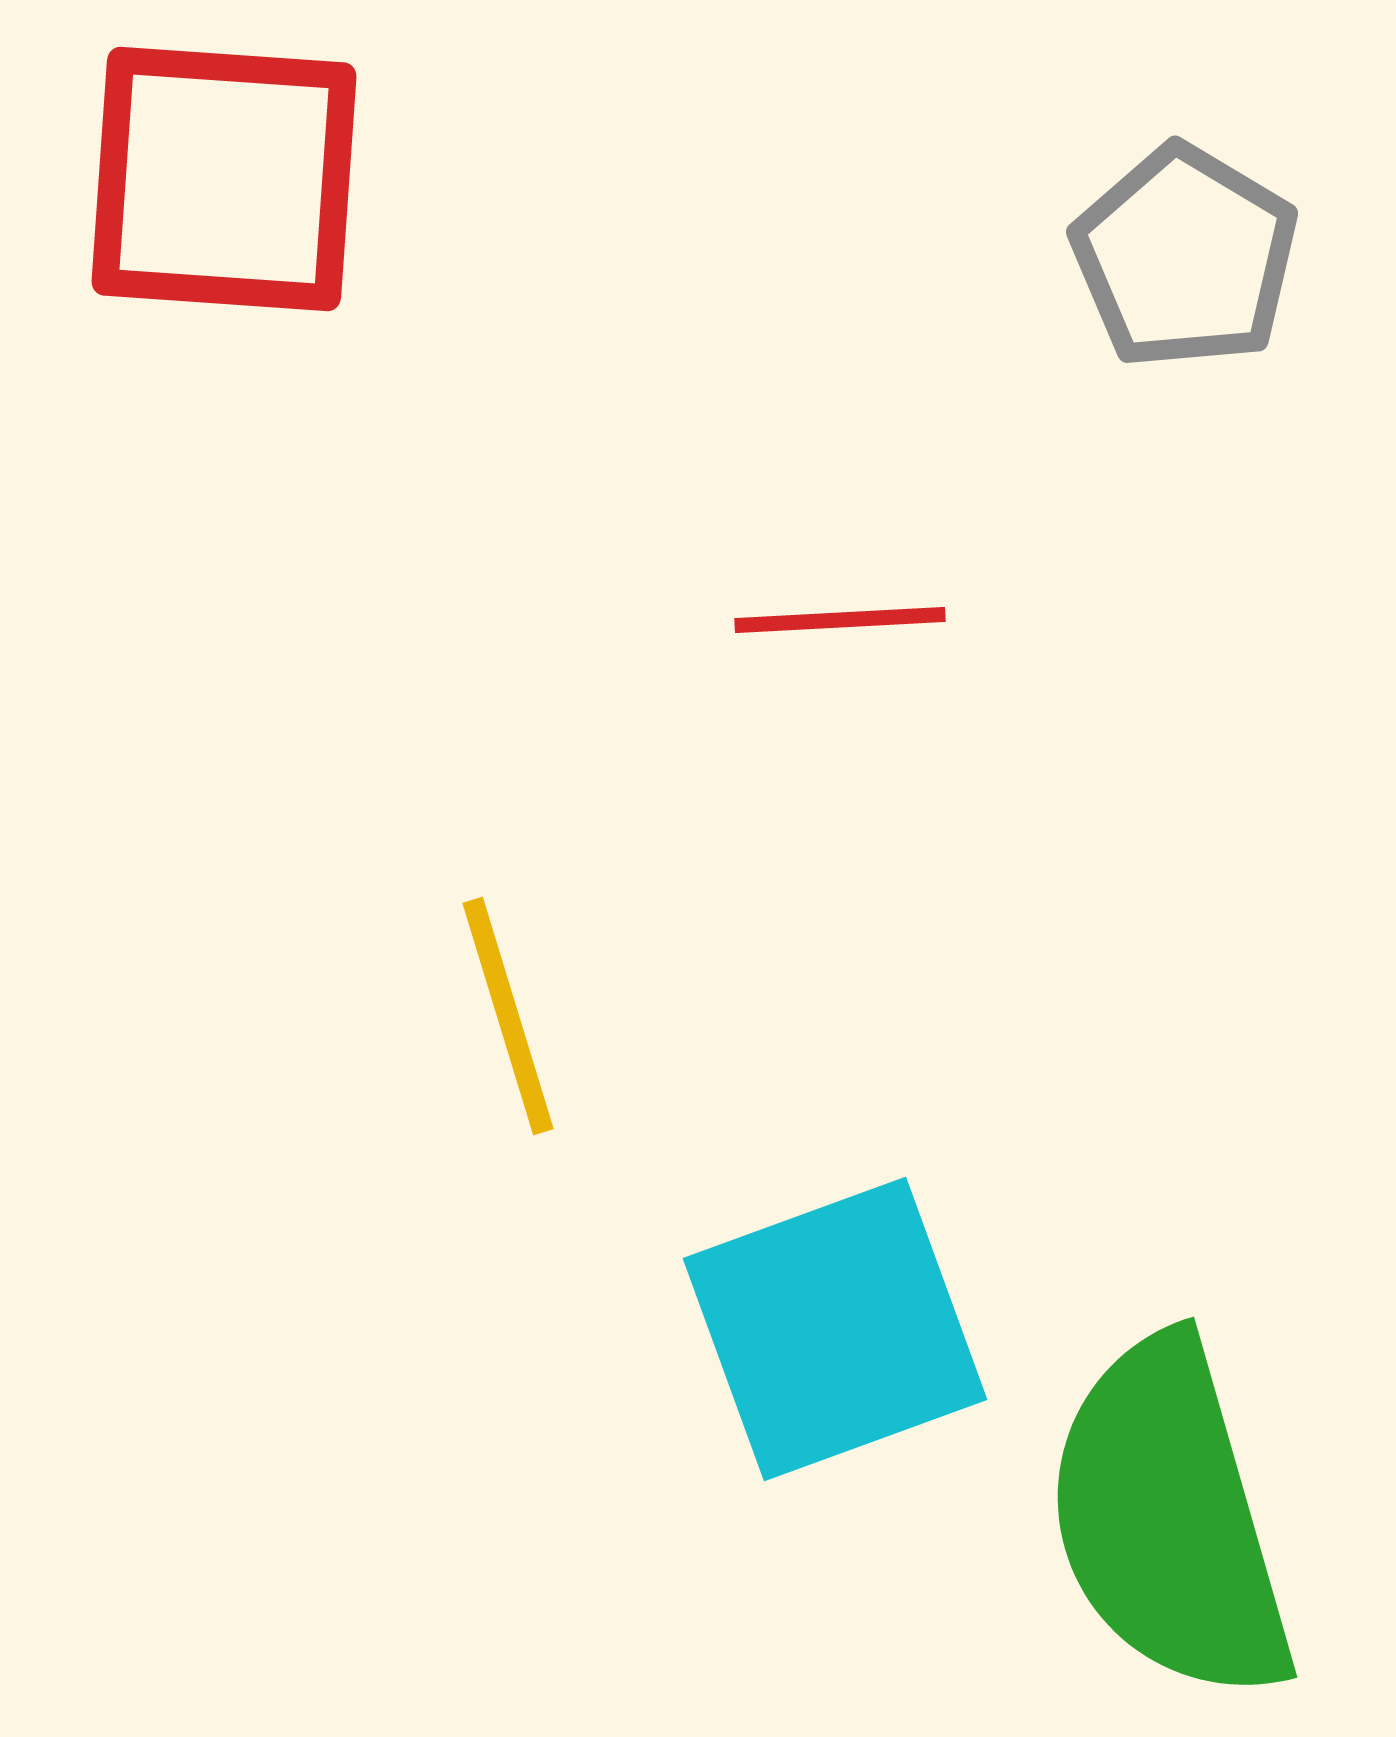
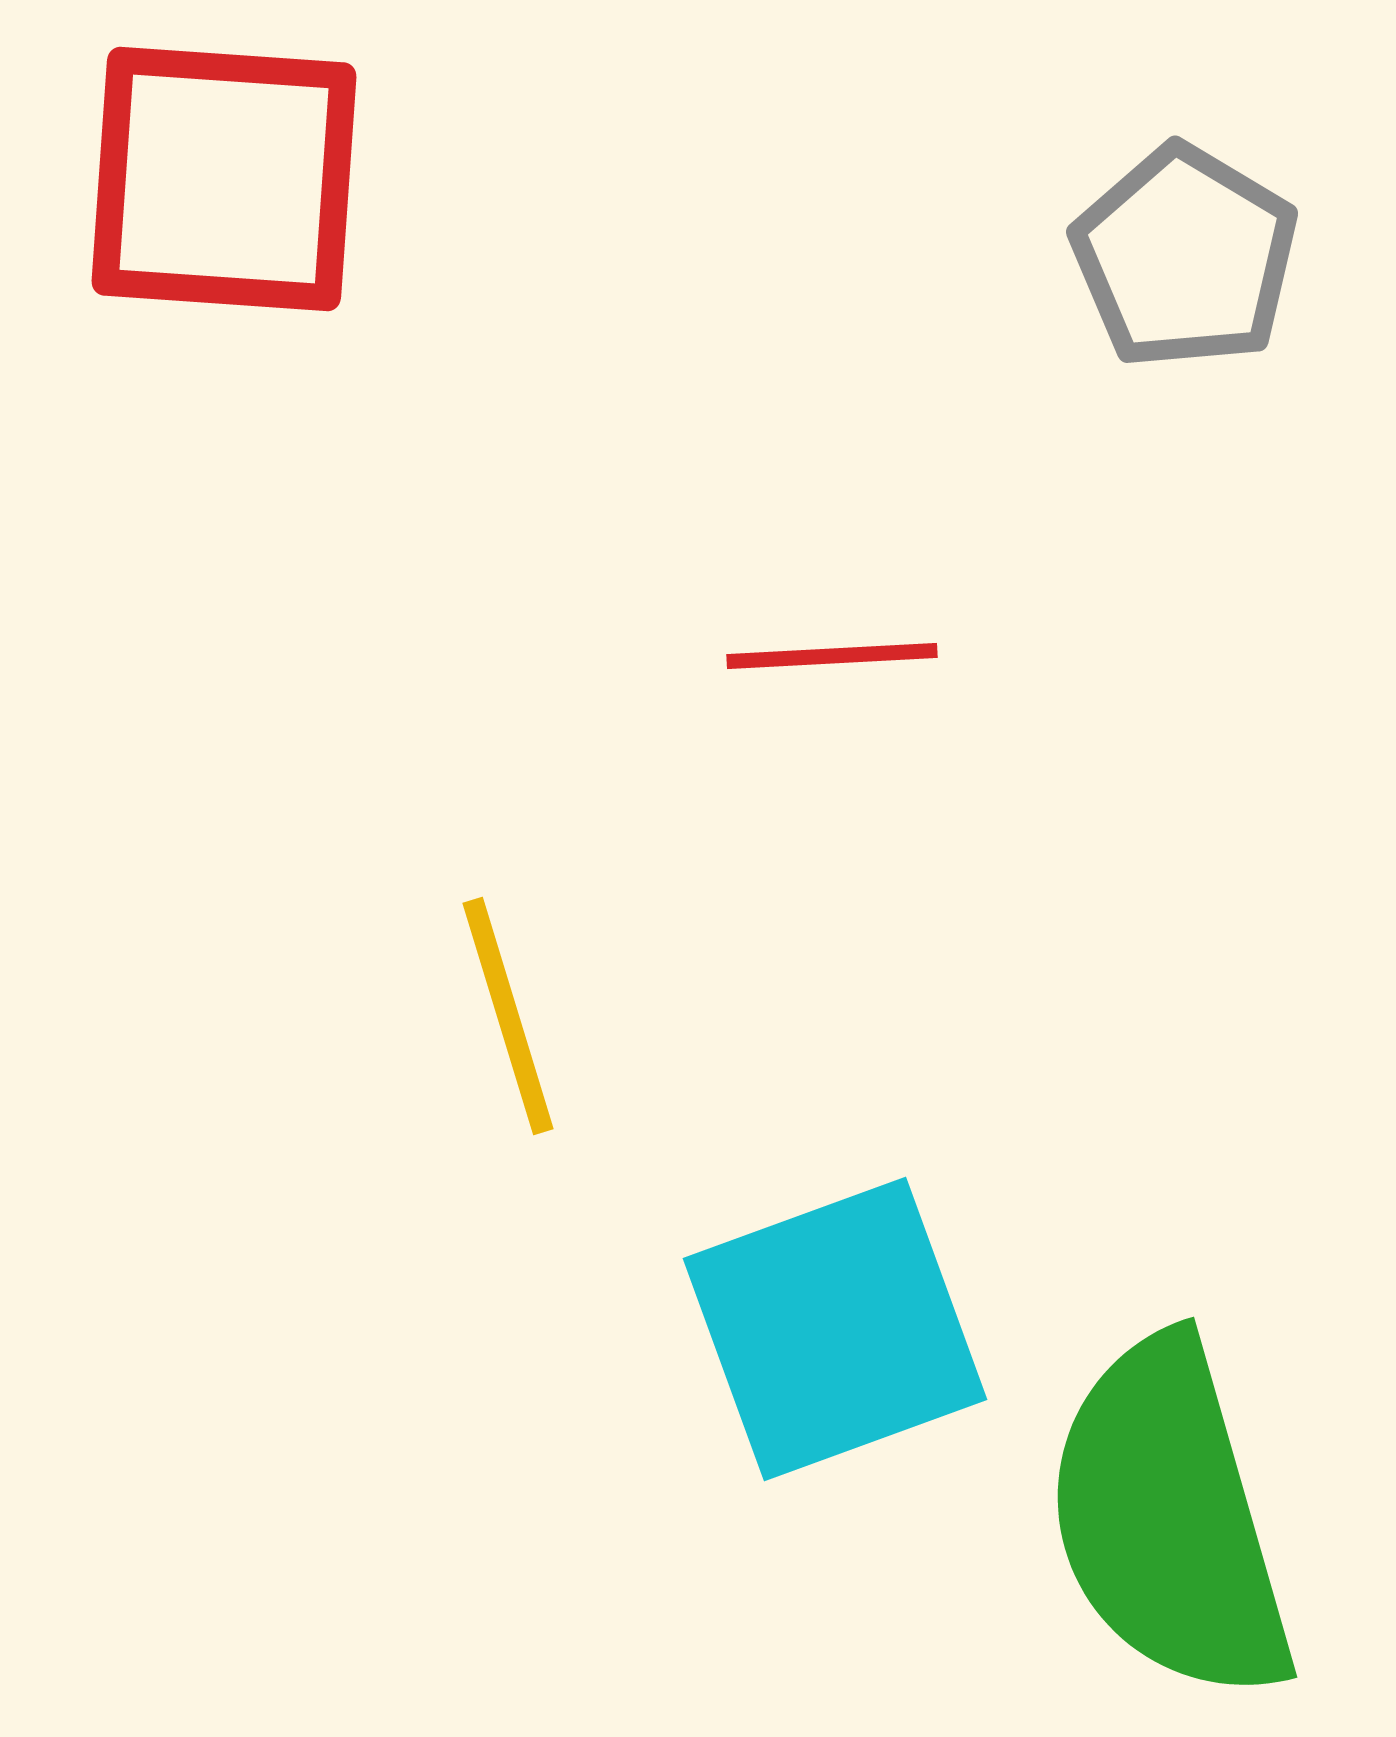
red line: moved 8 px left, 36 px down
